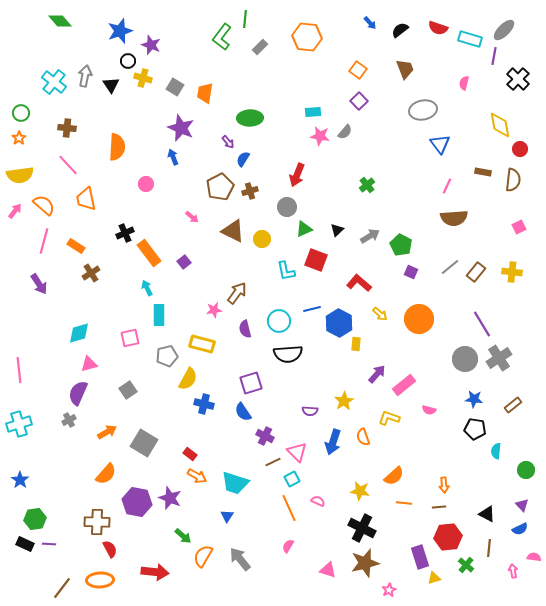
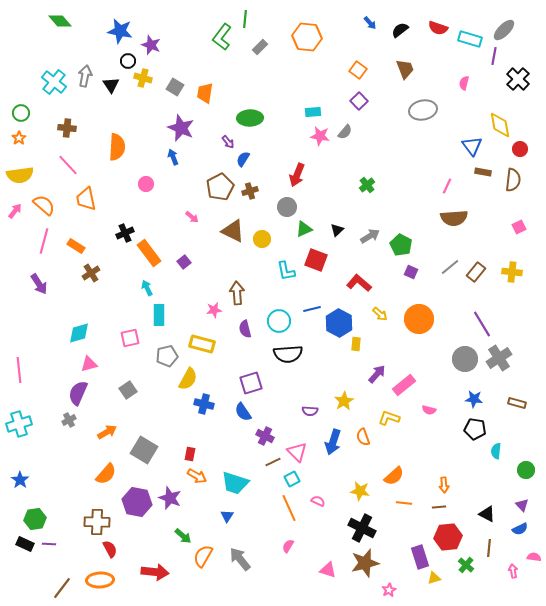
blue star at (120, 31): rotated 30 degrees clockwise
blue triangle at (440, 144): moved 32 px right, 2 px down
brown arrow at (237, 293): rotated 40 degrees counterclockwise
brown rectangle at (513, 405): moved 4 px right, 2 px up; rotated 54 degrees clockwise
gray square at (144, 443): moved 7 px down
red rectangle at (190, 454): rotated 64 degrees clockwise
